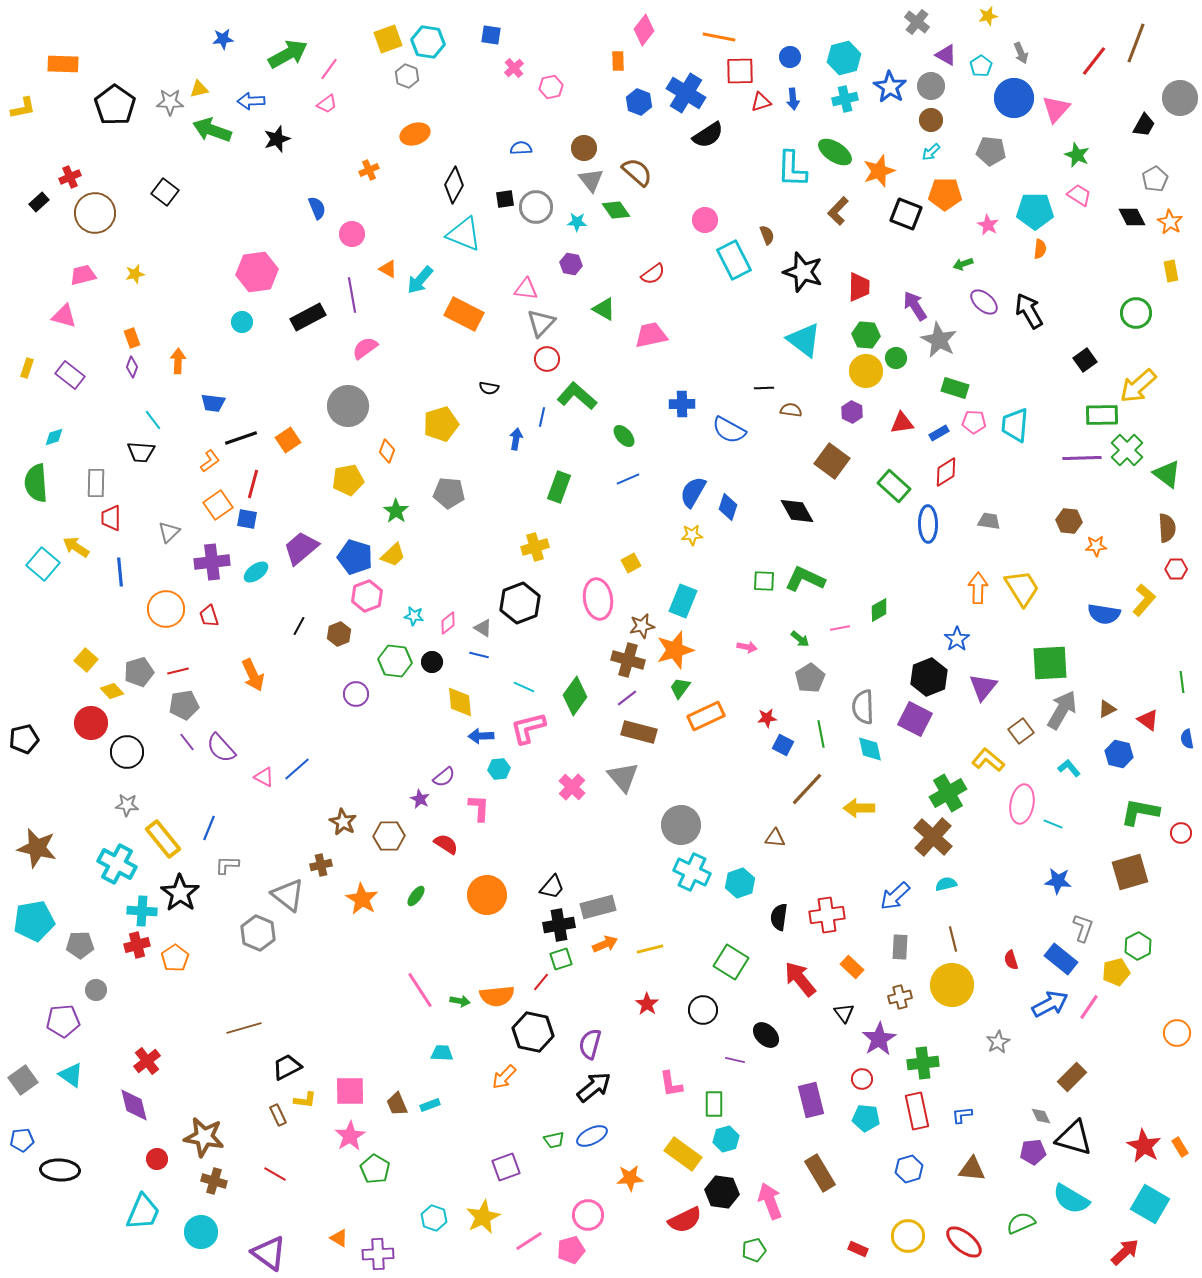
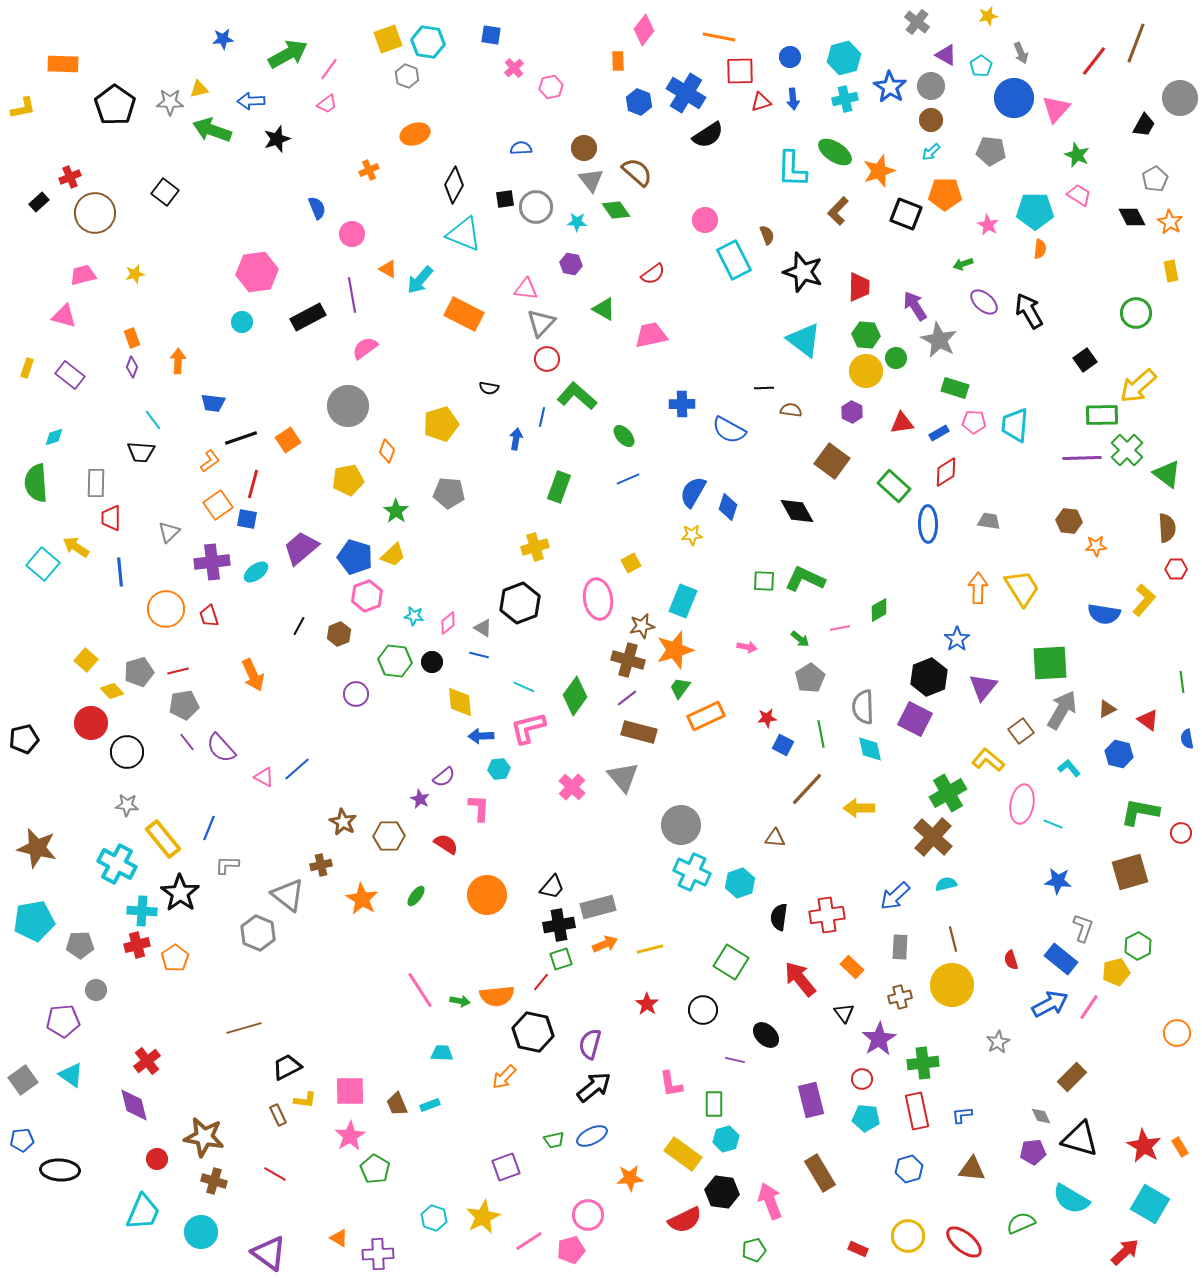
black triangle at (1074, 1138): moved 6 px right, 1 px down
